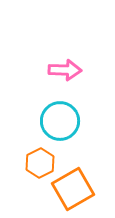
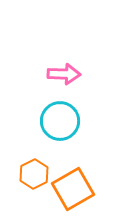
pink arrow: moved 1 px left, 4 px down
orange hexagon: moved 6 px left, 11 px down
